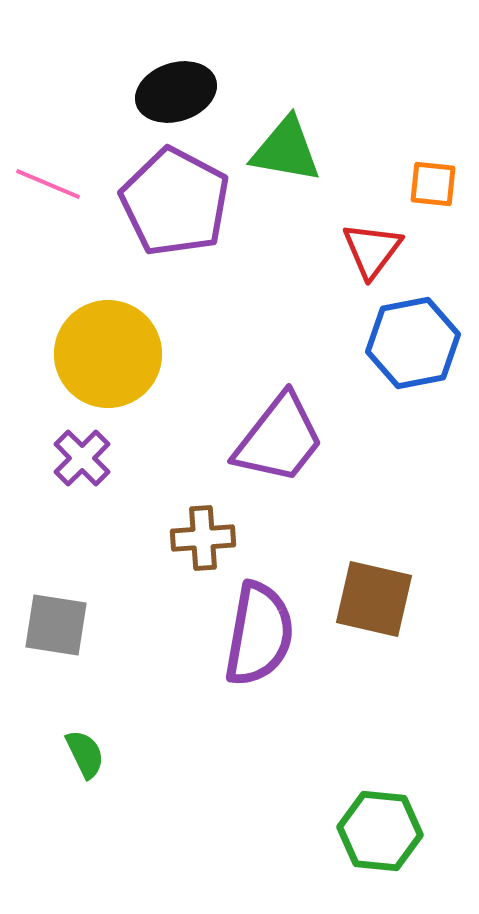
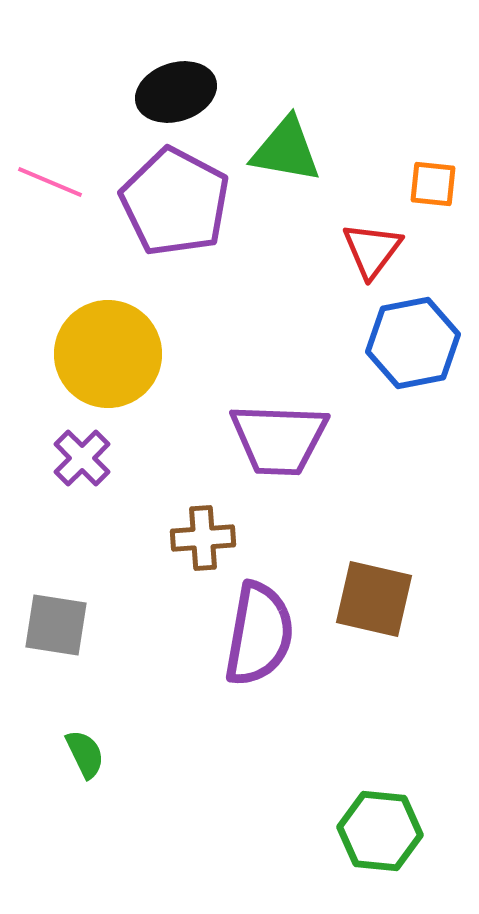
pink line: moved 2 px right, 2 px up
purple trapezoid: rotated 54 degrees clockwise
